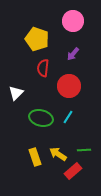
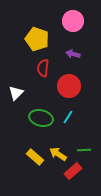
purple arrow: rotated 64 degrees clockwise
yellow rectangle: rotated 30 degrees counterclockwise
